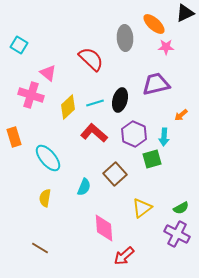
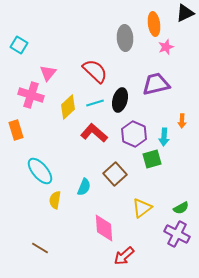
orange ellipse: rotated 40 degrees clockwise
pink star: rotated 21 degrees counterclockwise
red semicircle: moved 4 px right, 12 px down
pink triangle: rotated 30 degrees clockwise
orange arrow: moved 1 px right, 6 px down; rotated 48 degrees counterclockwise
orange rectangle: moved 2 px right, 7 px up
cyan ellipse: moved 8 px left, 13 px down
yellow semicircle: moved 10 px right, 2 px down
